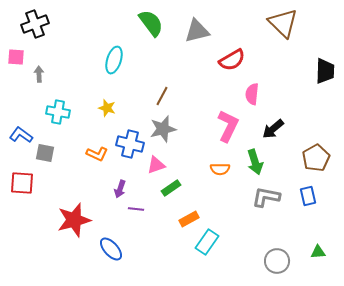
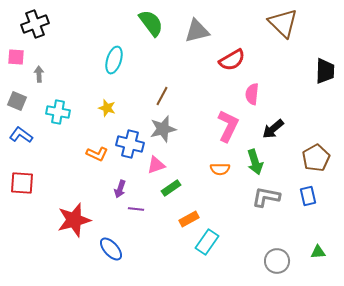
gray square: moved 28 px left, 52 px up; rotated 12 degrees clockwise
